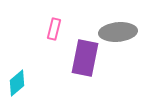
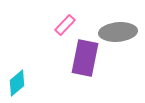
pink rectangle: moved 11 px right, 4 px up; rotated 30 degrees clockwise
